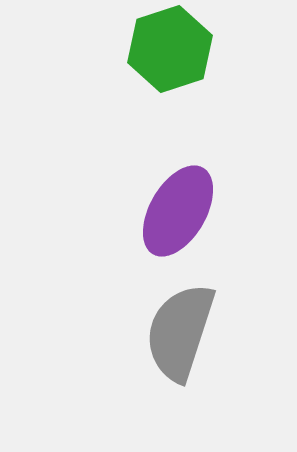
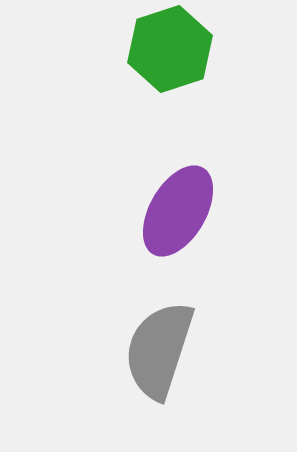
gray semicircle: moved 21 px left, 18 px down
